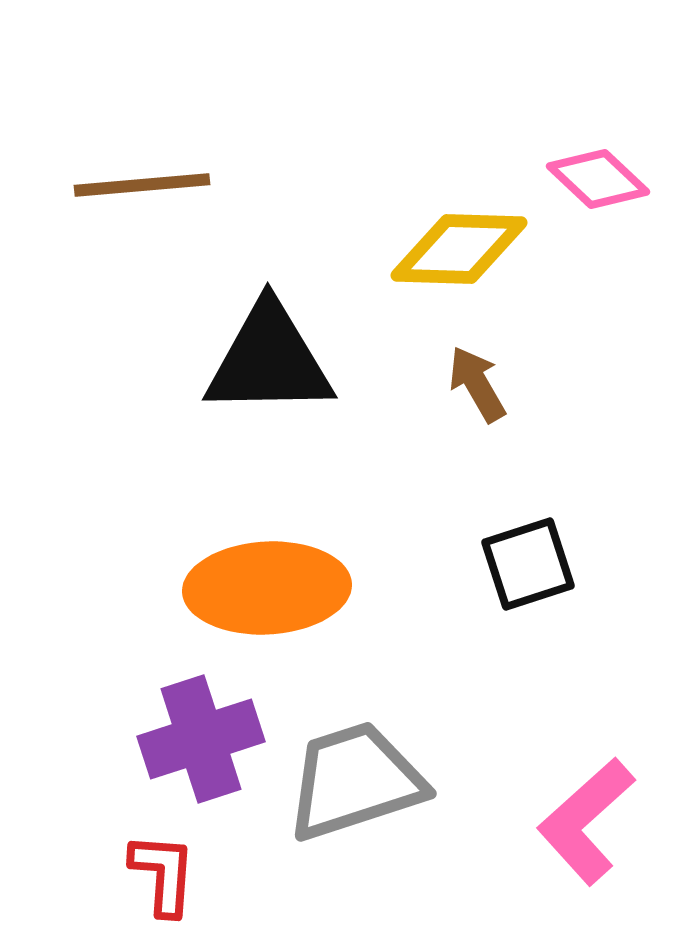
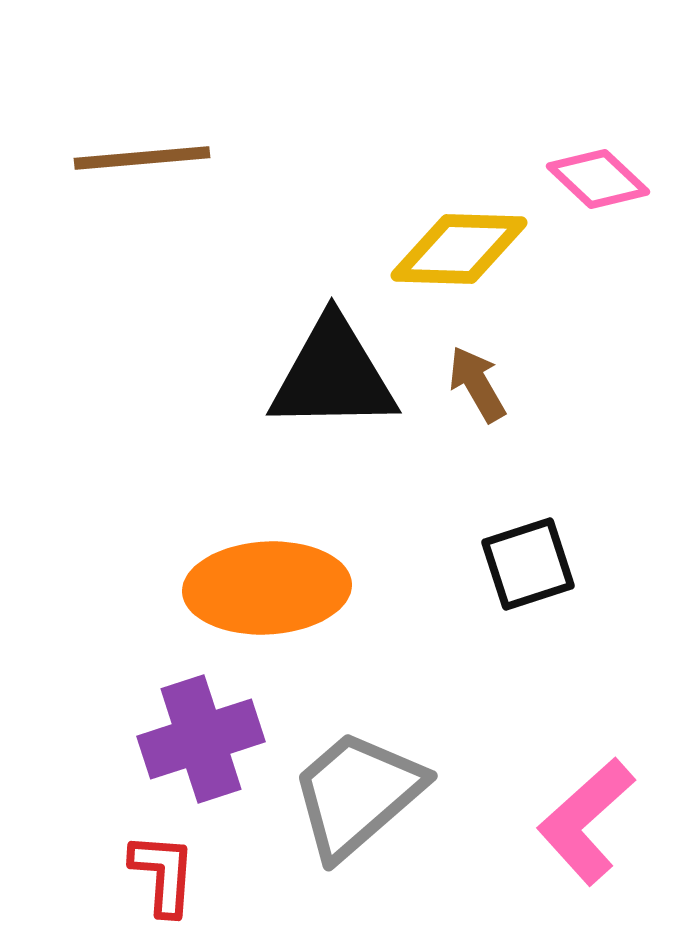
brown line: moved 27 px up
black triangle: moved 64 px right, 15 px down
gray trapezoid: moved 2 px right, 13 px down; rotated 23 degrees counterclockwise
